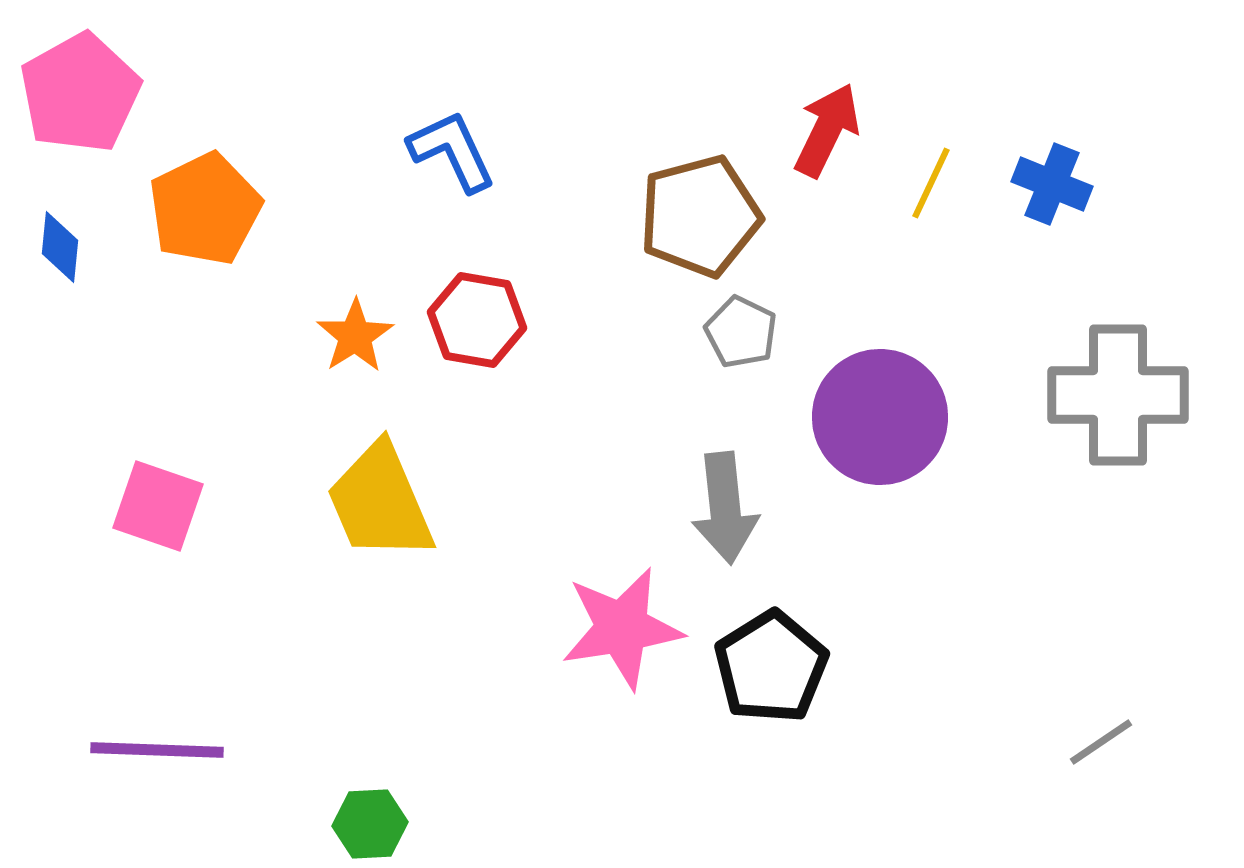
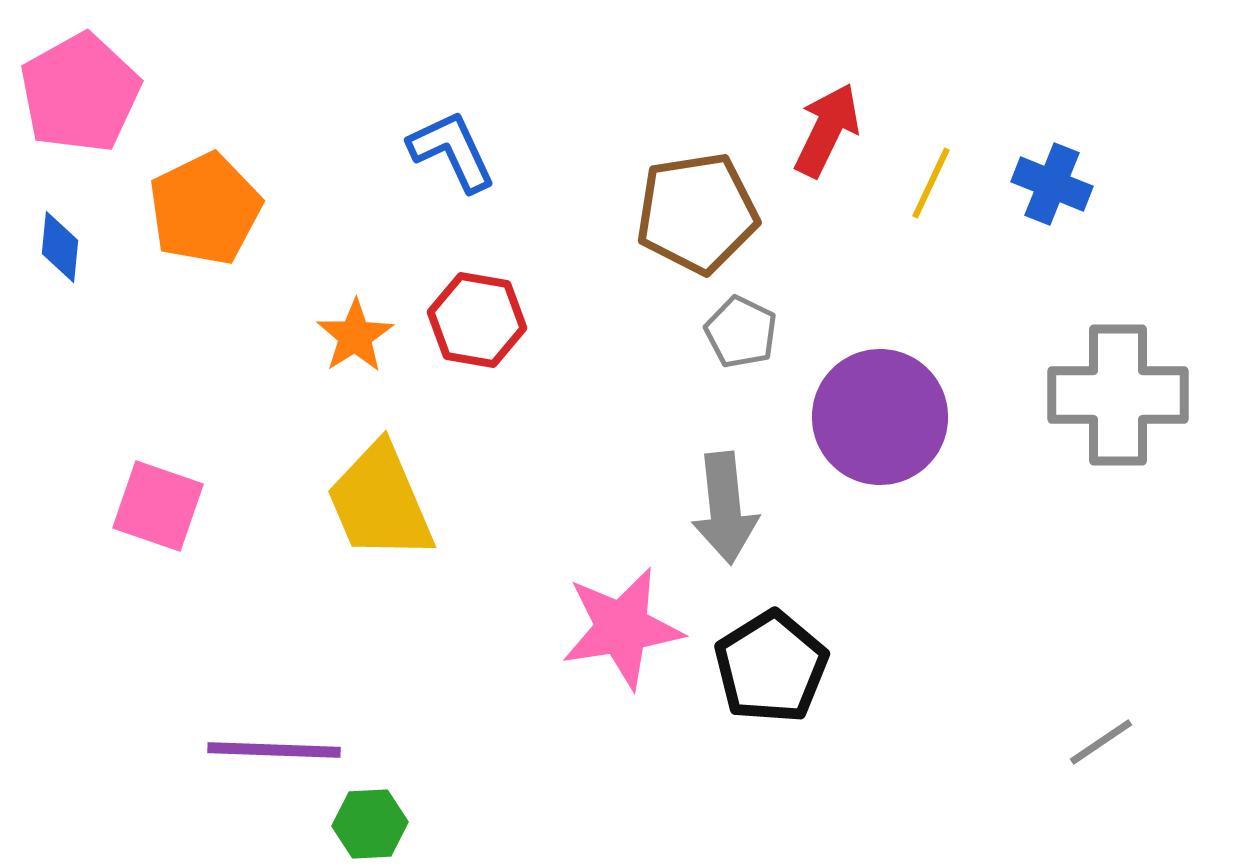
brown pentagon: moved 3 px left, 3 px up; rotated 6 degrees clockwise
purple line: moved 117 px right
